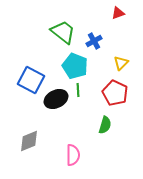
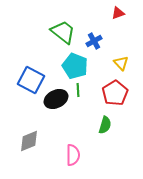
yellow triangle: rotated 28 degrees counterclockwise
red pentagon: rotated 15 degrees clockwise
